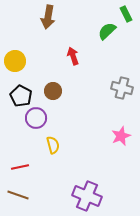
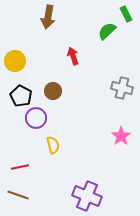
pink star: rotated 12 degrees counterclockwise
